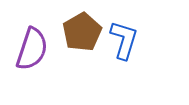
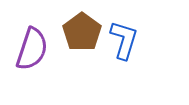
brown pentagon: rotated 6 degrees counterclockwise
